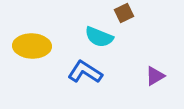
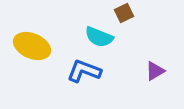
yellow ellipse: rotated 21 degrees clockwise
blue L-shape: moved 1 px left, 1 px up; rotated 12 degrees counterclockwise
purple triangle: moved 5 px up
